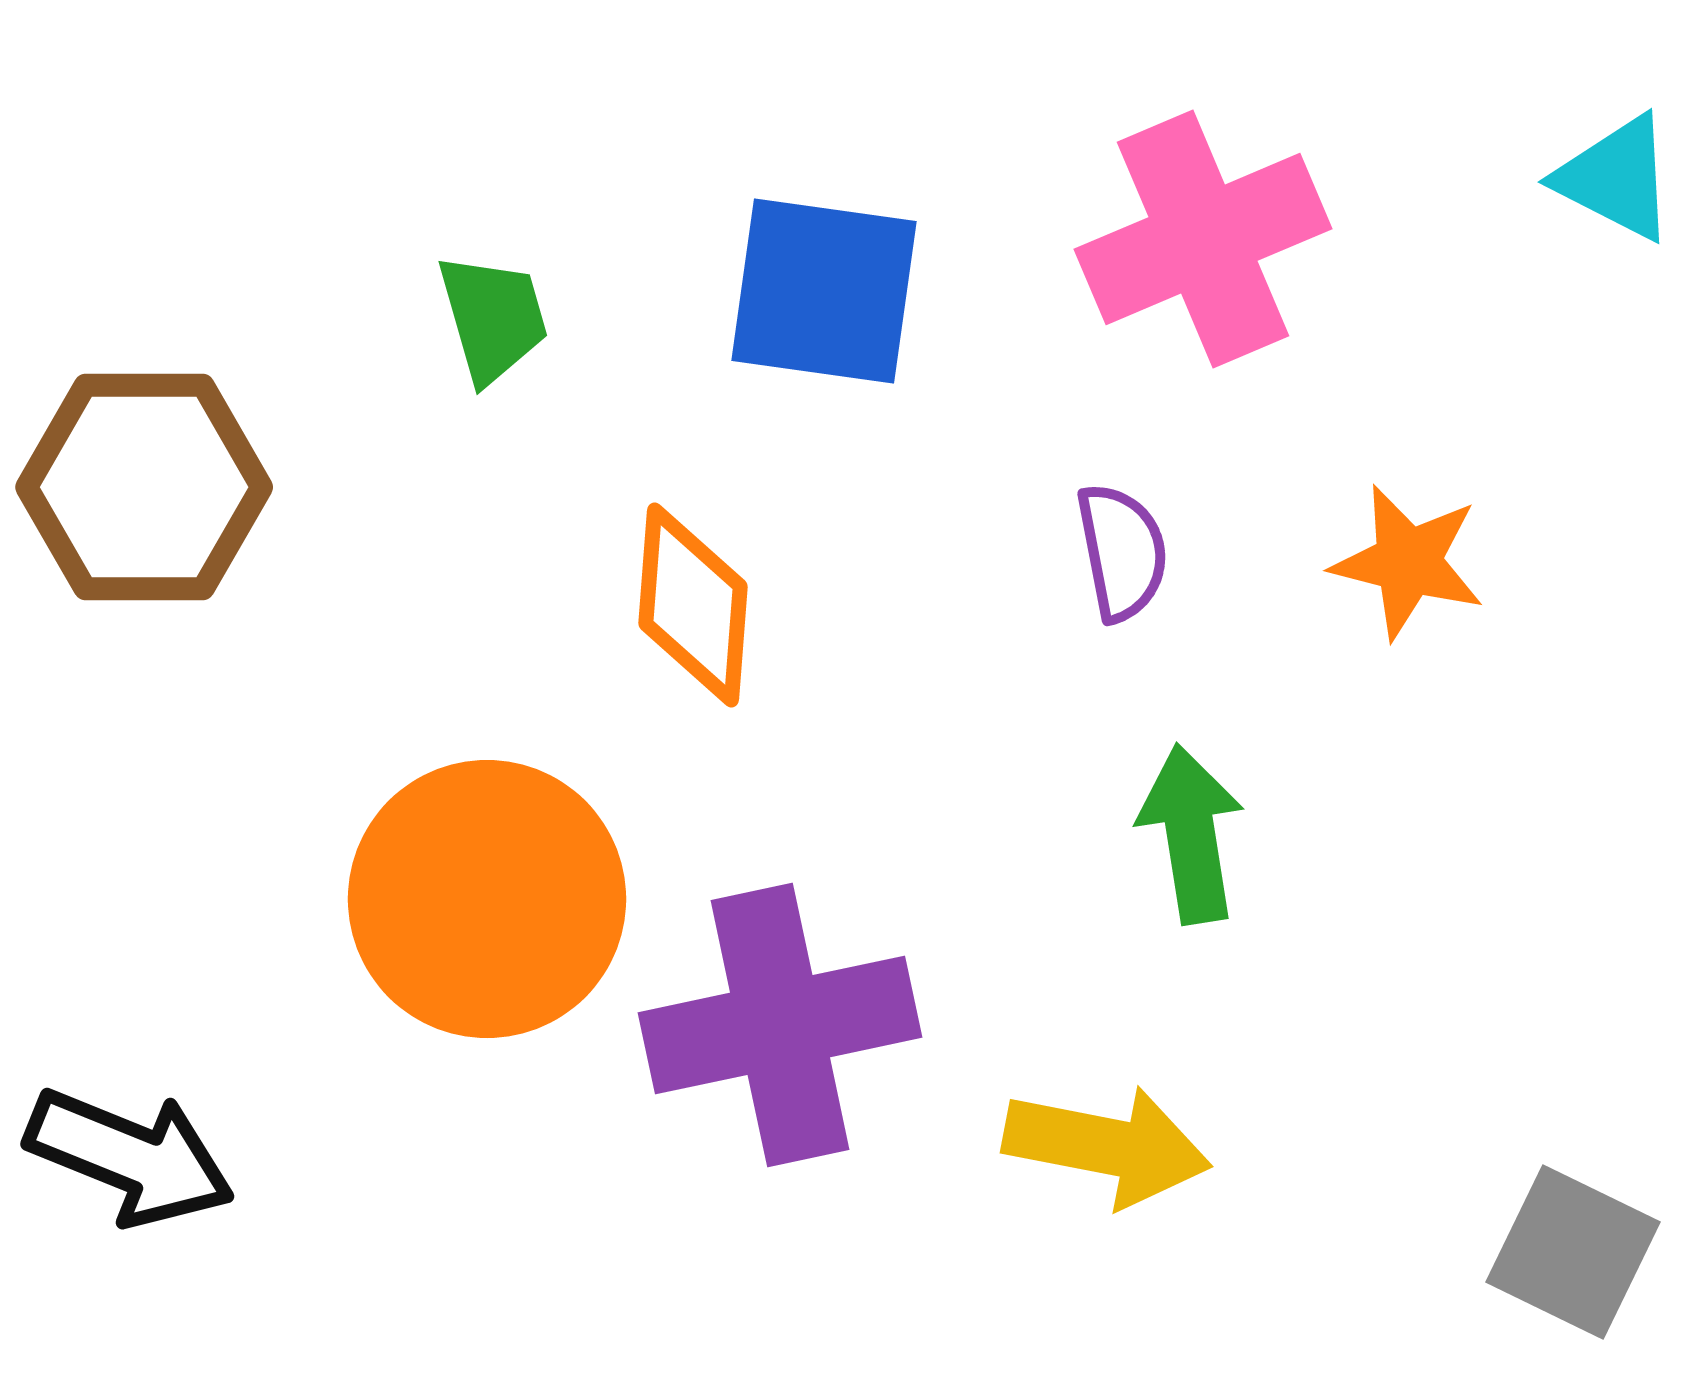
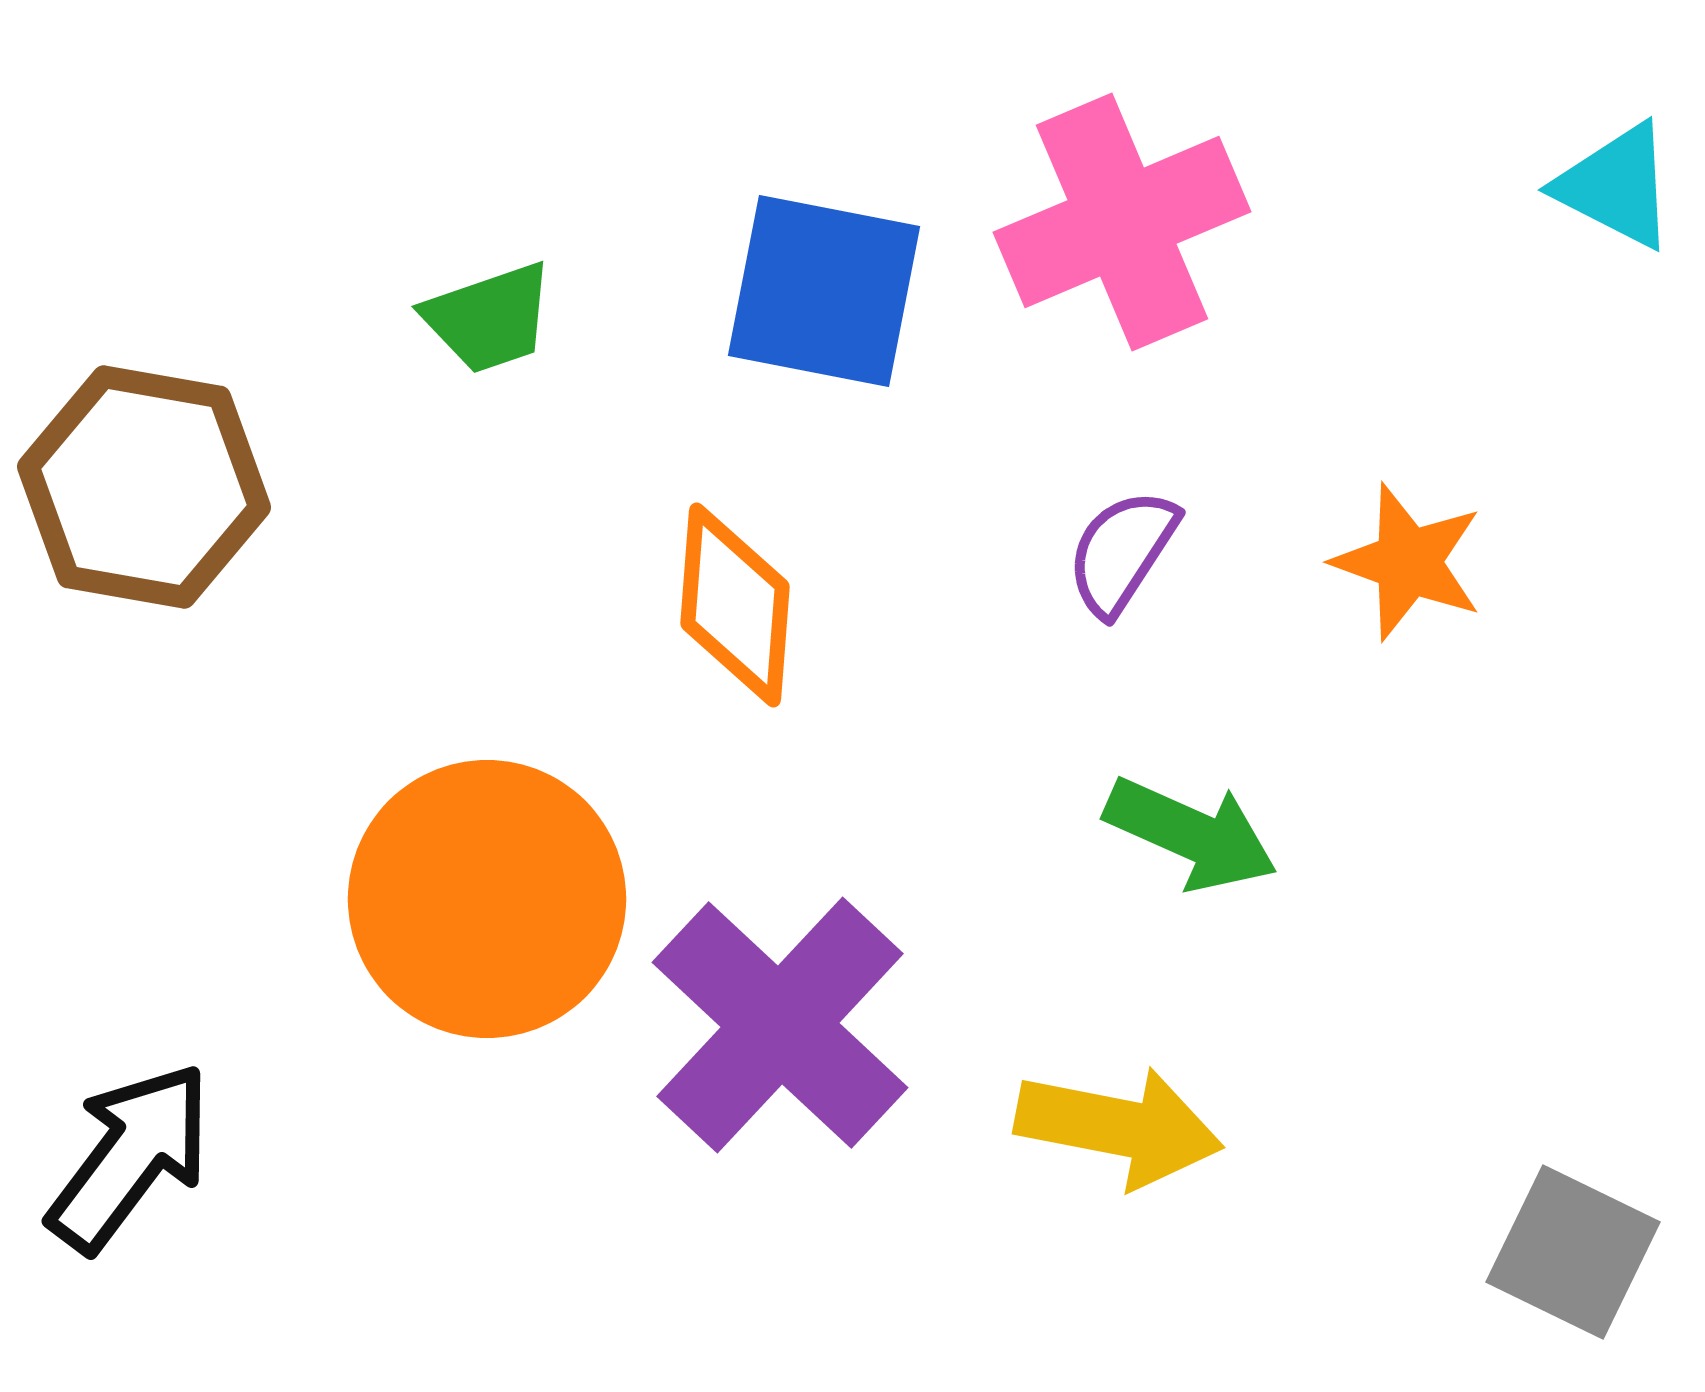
cyan triangle: moved 8 px down
pink cross: moved 81 px left, 17 px up
blue square: rotated 3 degrees clockwise
green trapezoid: moved 4 px left; rotated 87 degrees clockwise
brown hexagon: rotated 10 degrees clockwise
purple semicircle: rotated 136 degrees counterclockwise
orange star: rotated 6 degrees clockwise
orange diamond: moved 42 px right
green arrow: rotated 123 degrees clockwise
purple cross: rotated 35 degrees counterclockwise
yellow arrow: moved 12 px right, 19 px up
black arrow: rotated 75 degrees counterclockwise
